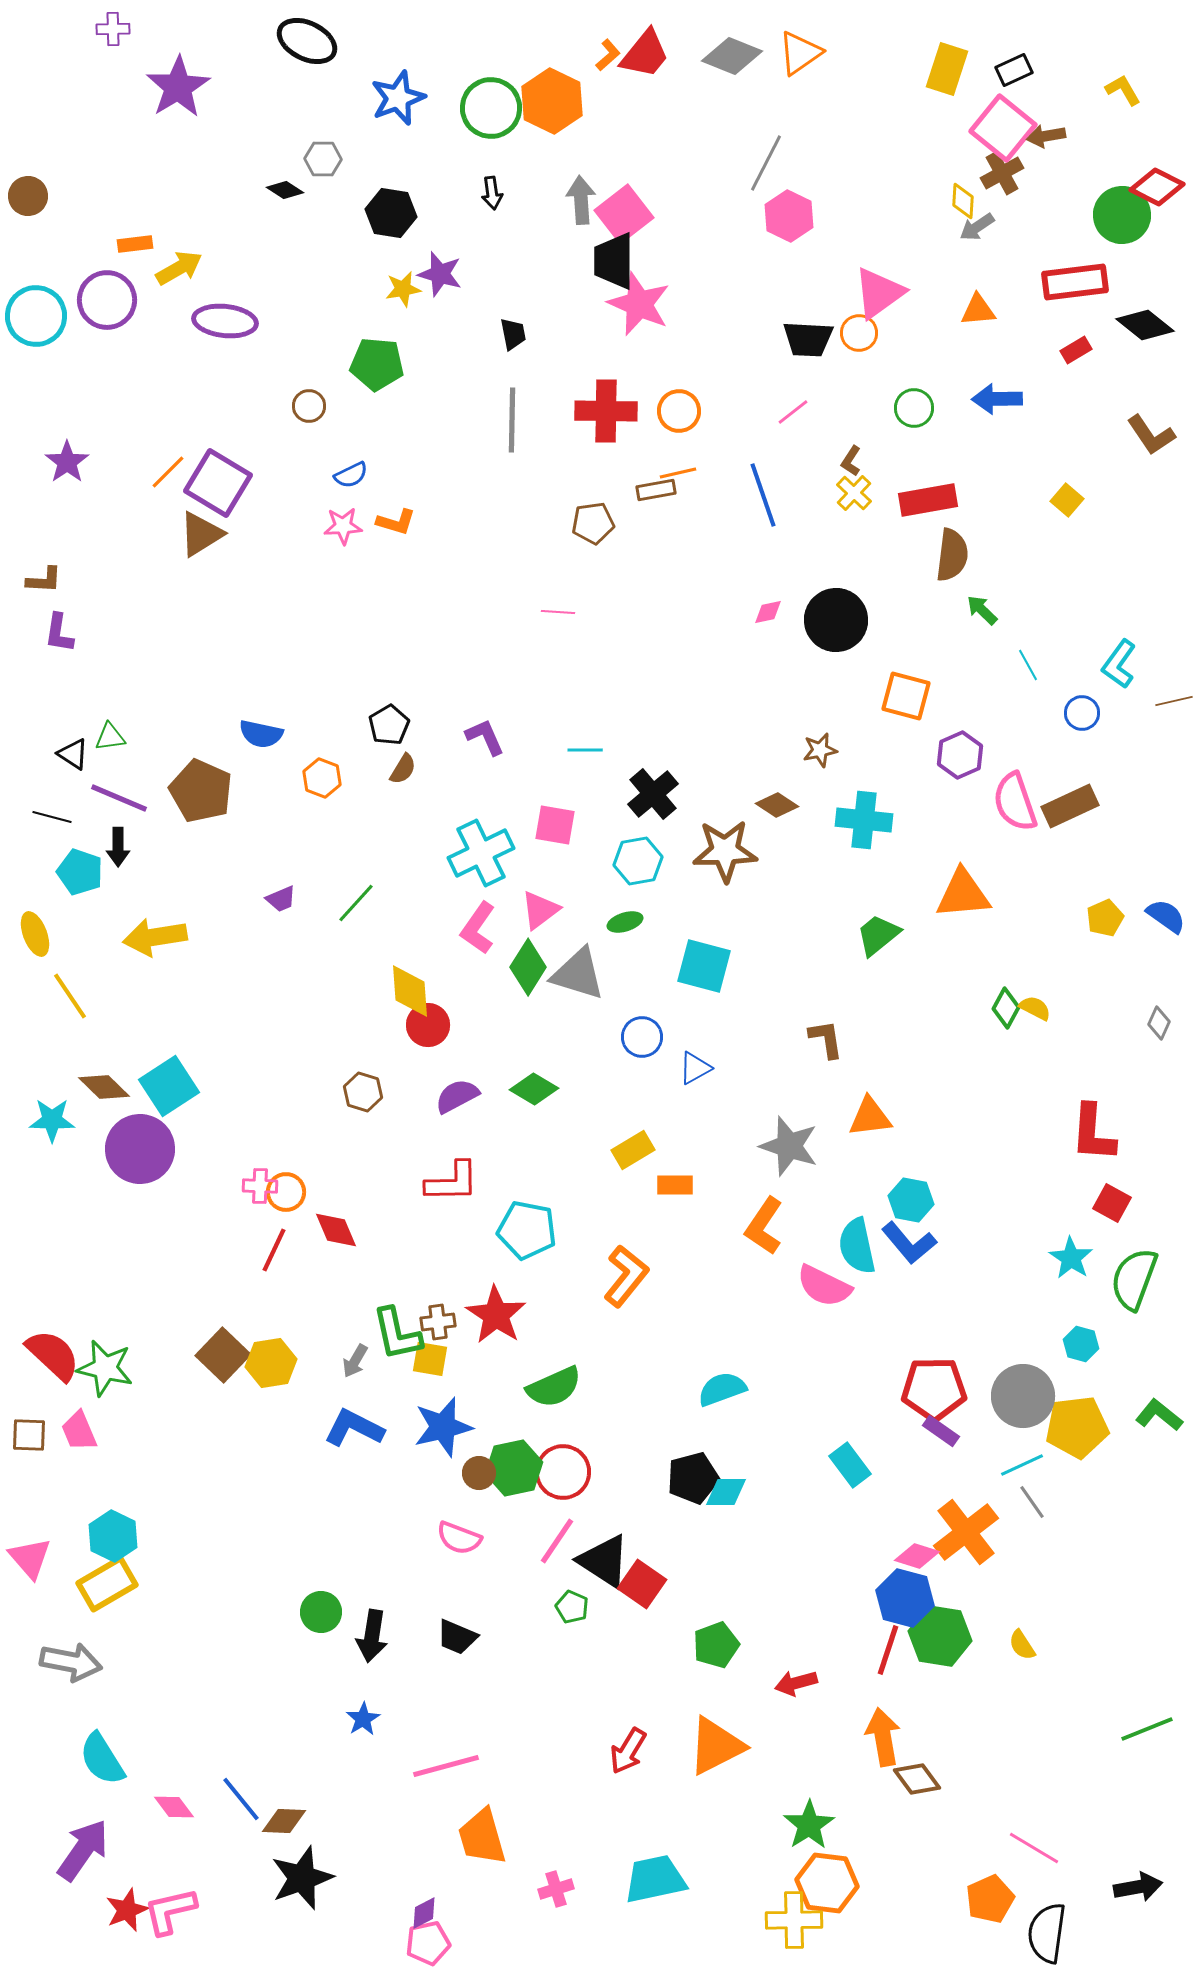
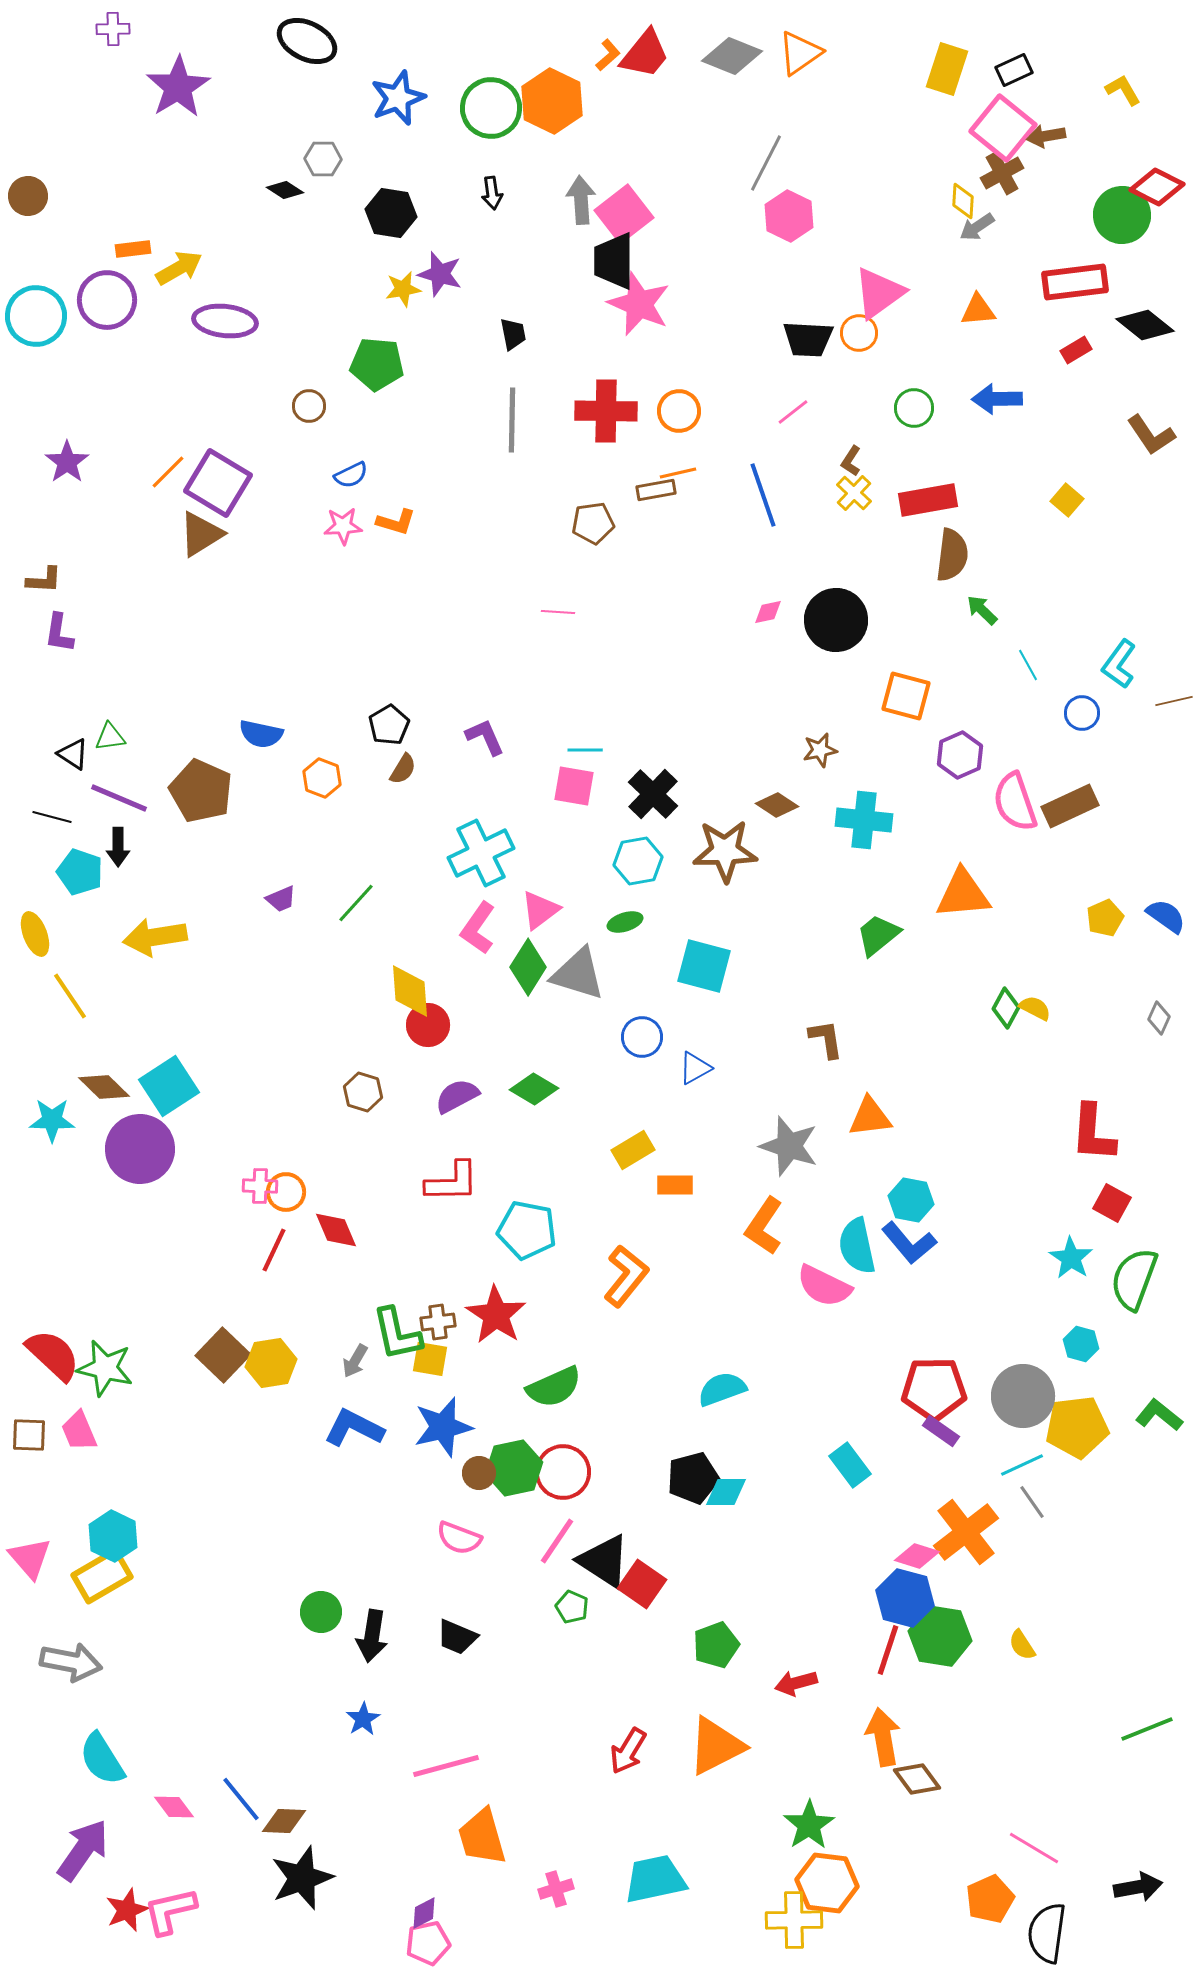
orange rectangle at (135, 244): moved 2 px left, 5 px down
black cross at (653, 794): rotated 6 degrees counterclockwise
pink square at (555, 825): moved 19 px right, 39 px up
gray diamond at (1159, 1023): moved 5 px up
yellow rectangle at (107, 1584): moved 5 px left, 8 px up
